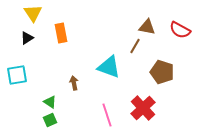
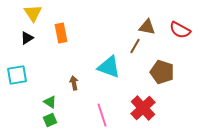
pink line: moved 5 px left
